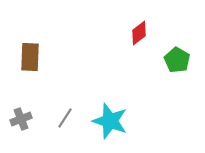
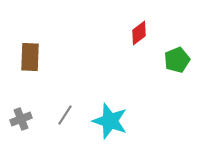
green pentagon: rotated 20 degrees clockwise
gray line: moved 3 px up
